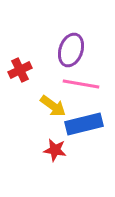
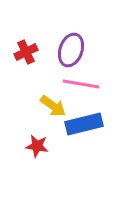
red cross: moved 6 px right, 18 px up
red star: moved 18 px left, 4 px up
